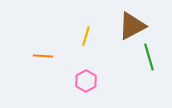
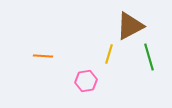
brown triangle: moved 2 px left
yellow line: moved 23 px right, 18 px down
pink hexagon: rotated 20 degrees clockwise
